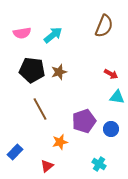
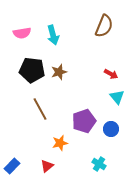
cyan arrow: rotated 114 degrees clockwise
cyan triangle: rotated 42 degrees clockwise
orange star: moved 1 px down
blue rectangle: moved 3 px left, 14 px down
